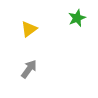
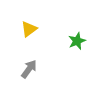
green star: moved 23 px down
